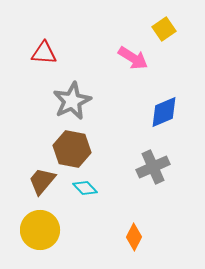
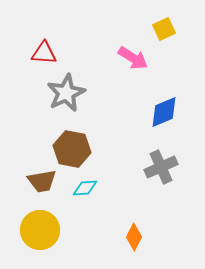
yellow square: rotated 10 degrees clockwise
gray star: moved 6 px left, 8 px up
gray cross: moved 8 px right
brown trapezoid: rotated 140 degrees counterclockwise
cyan diamond: rotated 50 degrees counterclockwise
